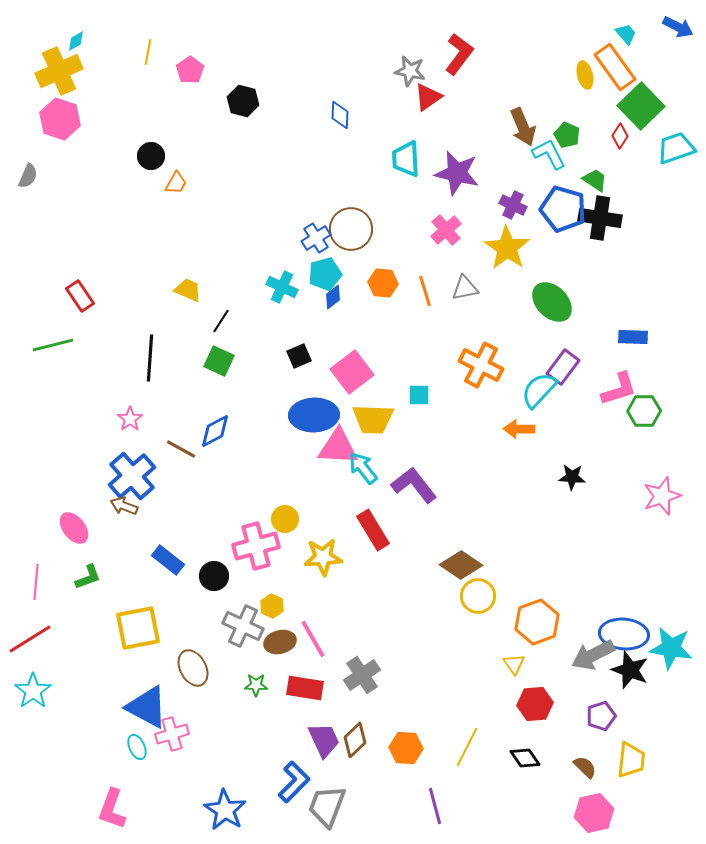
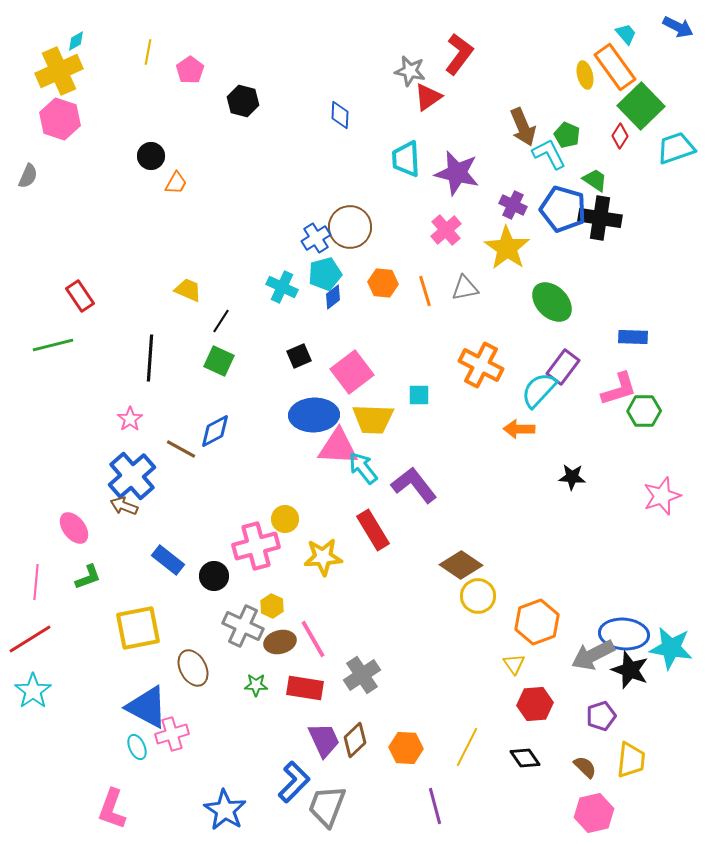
brown circle at (351, 229): moved 1 px left, 2 px up
